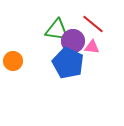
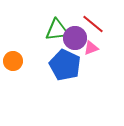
green triangle: rotated 15 degrees counterclockwise
purple circle: moved 2 px right, 3 px up
pink triangle: moved 1 px left, 1 px down; rotated 28 degrees counterclockwise
blue pentagon: moved 3 px left, 2 px down
